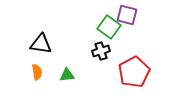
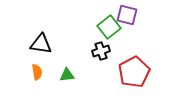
green square: rotated 15 degrees clockwise
